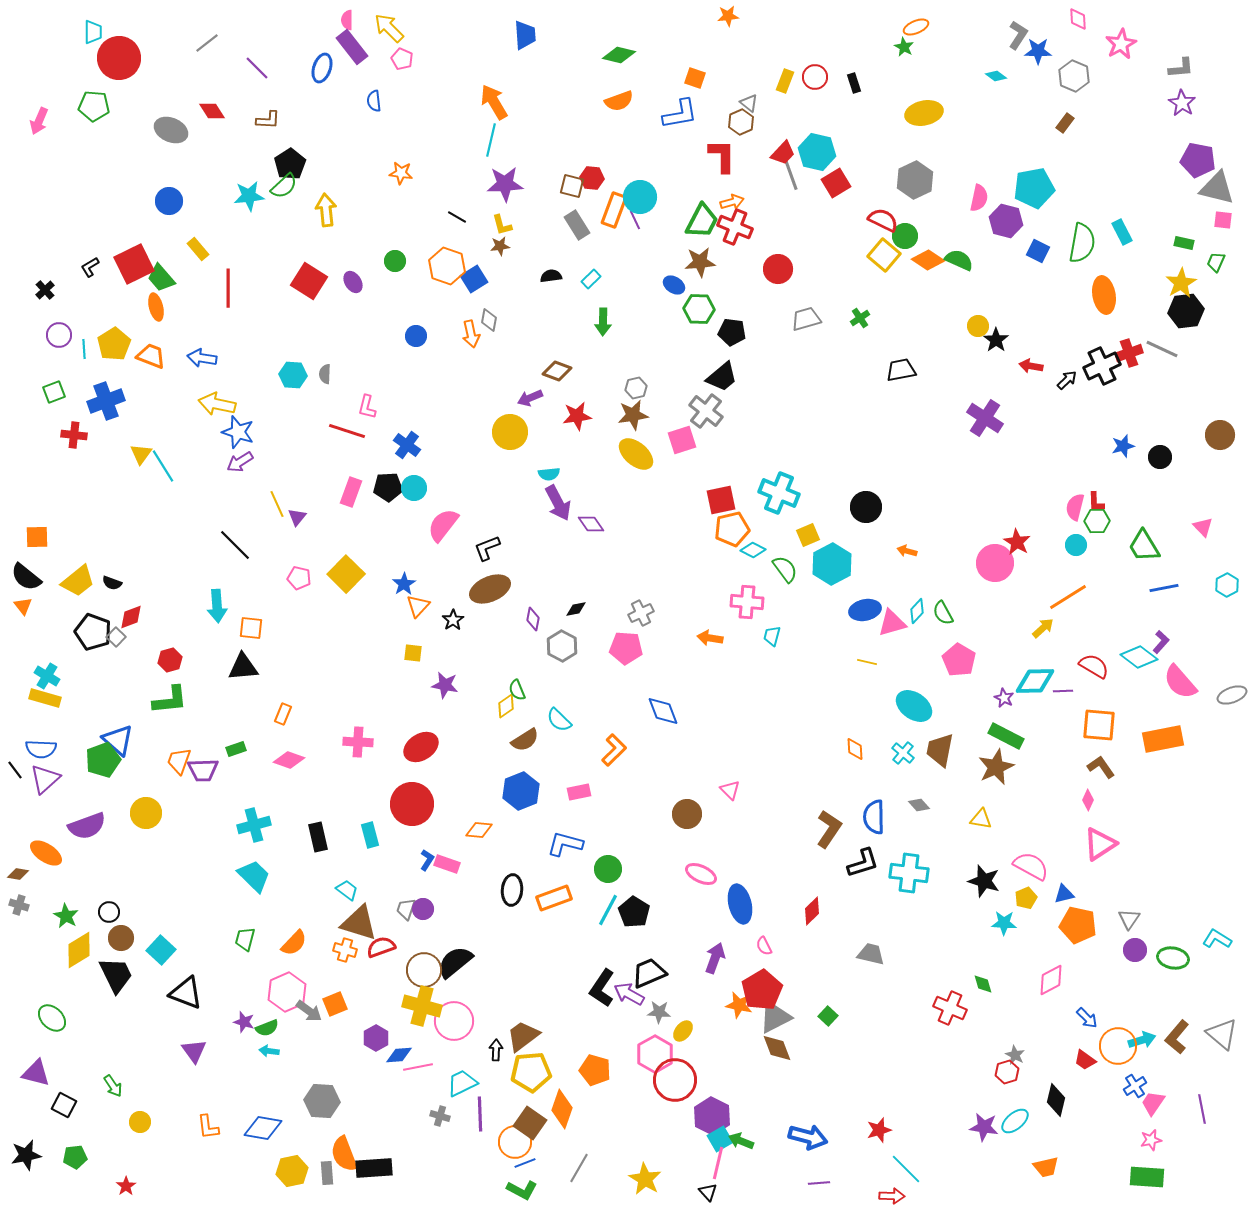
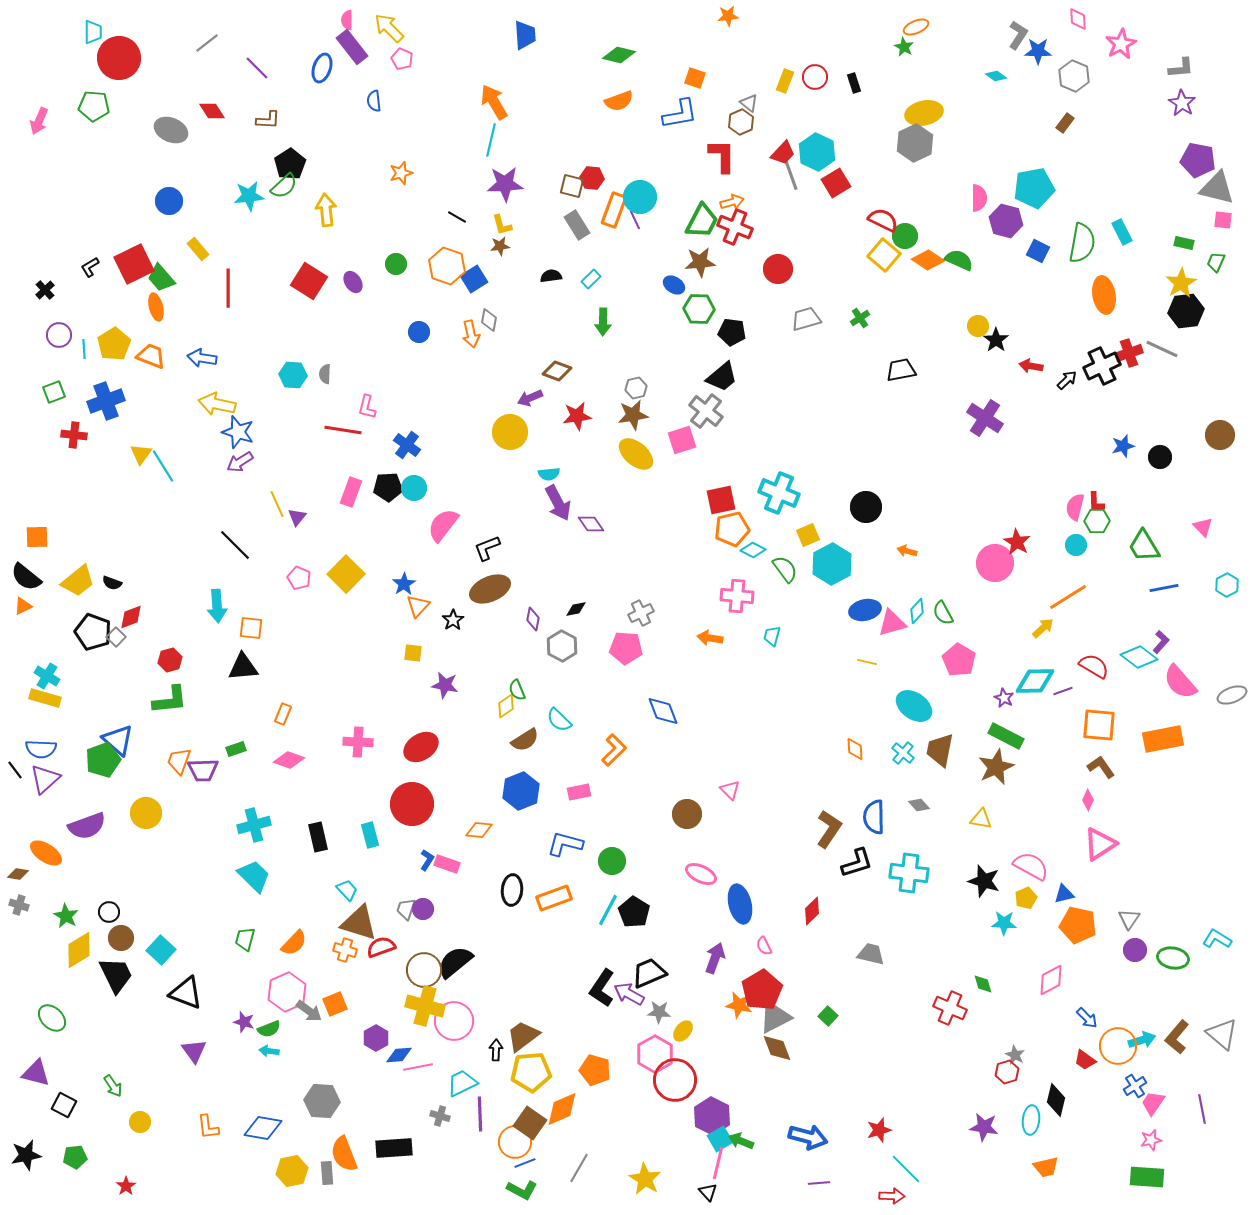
cyan hexagon at (817, 152): rotated 12 degrees clockwise
orange star at (401, 173): rotated 25 degrees counterclockwise
gray hexagon at (915, 180): moved 37 px up
pink semicircle at (979, 198): rotated 12 degrees counterclockwise
green circle at (395, 261): moved 1 px right, 3 px down
blue circle at (416, 336): moved 3 px right, 4 px up
red line at (347, 431): moved 4 px left, 1 px up; rotated 9 degrees counterclockwise
pink pentagon at (299, 578): rotated 10 degrees clockwise
pink cross at (747, 602): moved 10 px left, 6 px up
orange triangle at (23, 606): rotated 42 degrees clockwise
purple line at (1063, 691): rotated 18 degrees counterclockwise
black L-shape at (863, 863): moved 6 px left
green circle at (608, 869): moved 4 px right, 8 px up
cyan trapezoid at (347, 890): rotated 10 degrees clockwise
yellow cross at (422, 1006): moved 3 px right
green semicircle at (267, 1028): moved 2 px right, 1 px down
orange diamond at (562, 1109): rotated 48 degrees clockwise
cyan ellipse at (1015, 1121): moved 16 px right, 1 px up; rotated 44 degrees counterclockwise
black rectangle at (374, 1168): moved 20 px right, 20 px up
